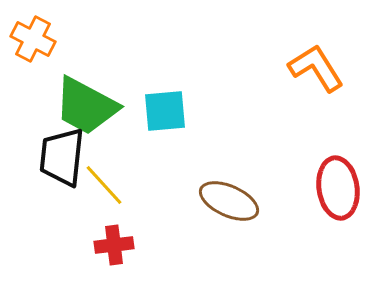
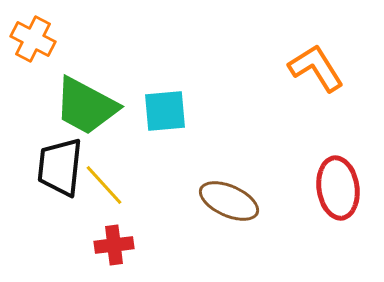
black trapezoid: moved 2 px left, 10 px down
